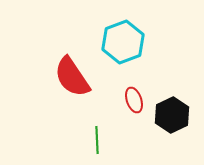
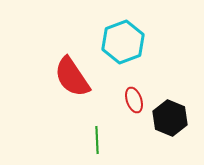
black hexagon: moved 2 px left, 3 px down; rotated 12 degrees counterclockwise
